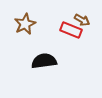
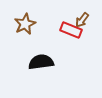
brown arrow: rotated 98 degrees clockwise
black semicircle: moved 3 px left, 1 px down
